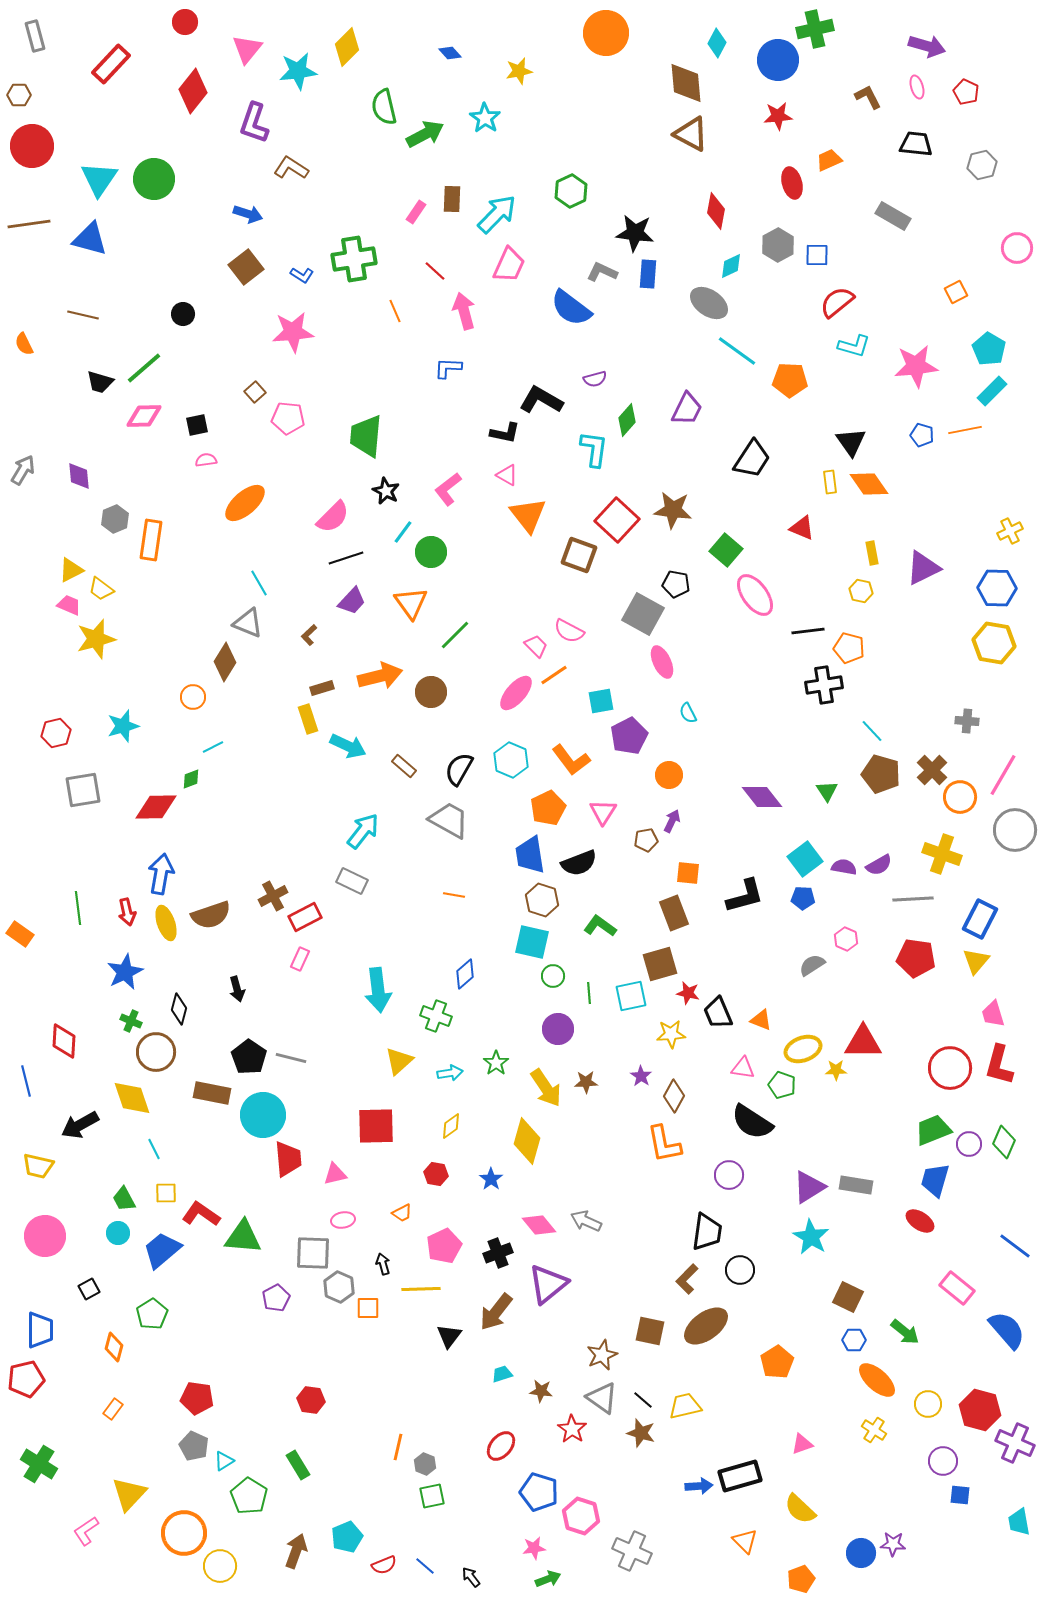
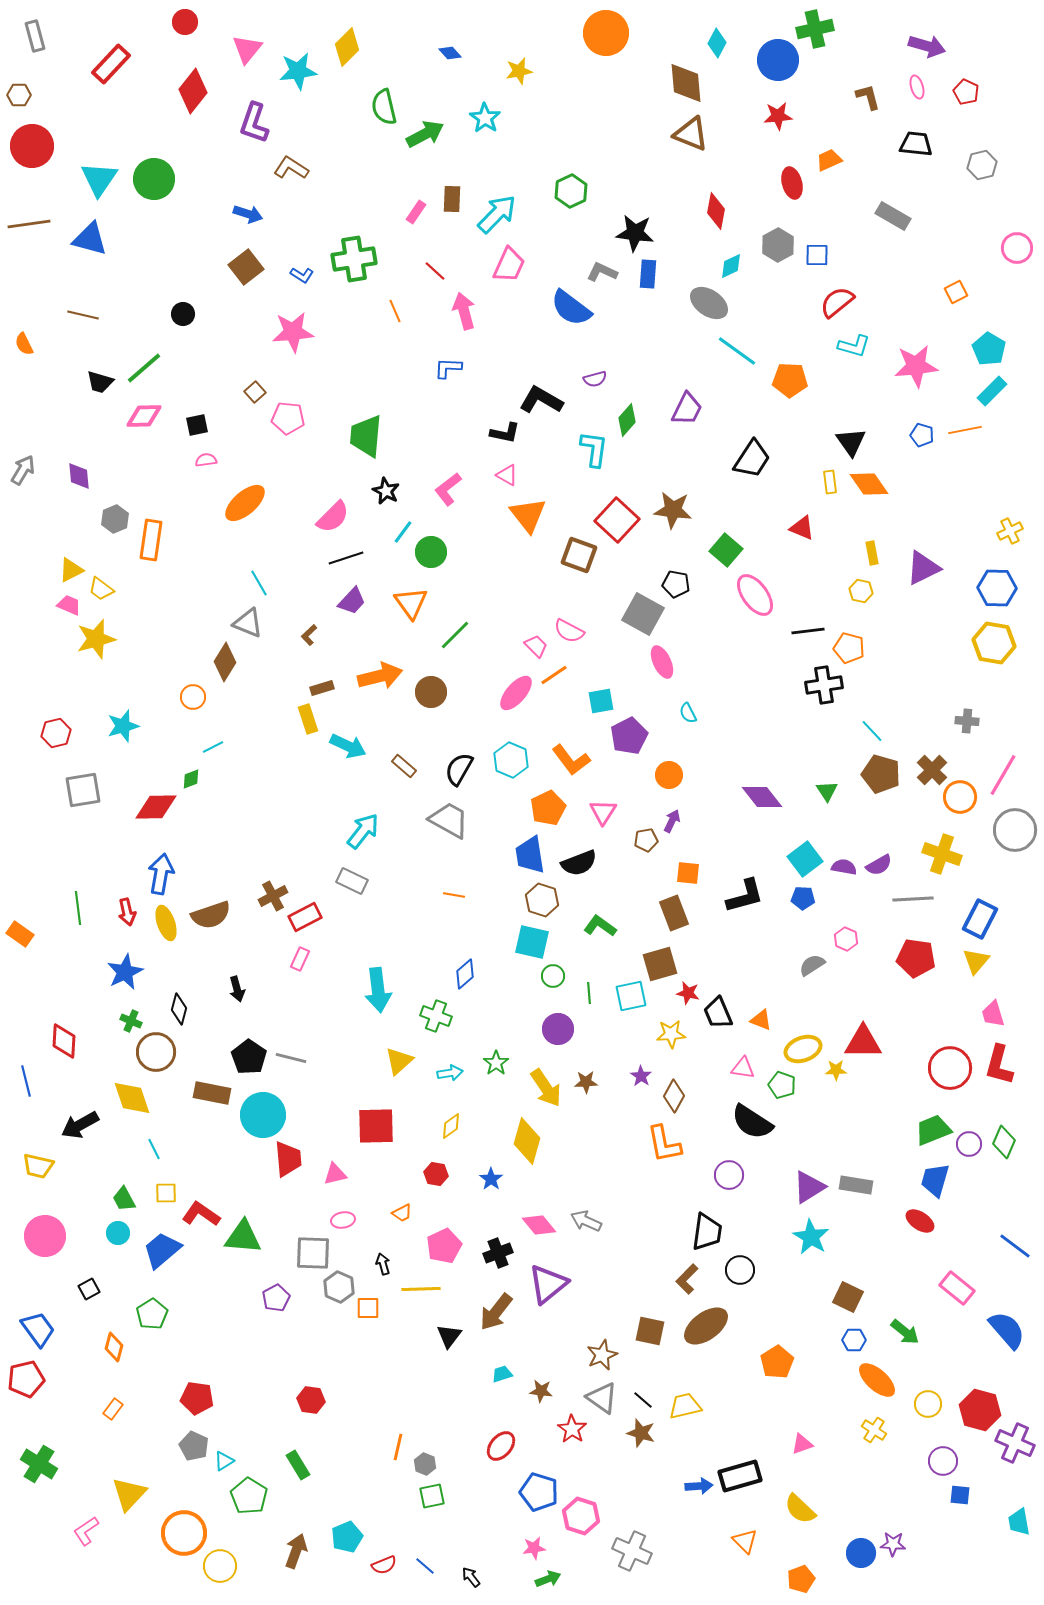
brown L-shape at (868, 97): rotated 12 degrees clockwise
brown triangle at (691, 134): rotated 6 degrees counterclockwise
blue trapezoid at (40, 1330): moved 2 px left, 1 px up; rotated 36 degrees counterclockwise
